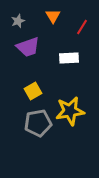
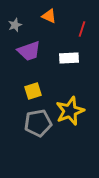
orange triangle: moved 4 px left; rotated 35 degrees counterclockwise
gray star: moved 3 px left, 4 px down
red line: moved 2 px down; rotated 14 degrees counterclockwise
purple trapezoid: moved 1 px right, 4 px down
yellow square: rotated 12 degrees clockwise
yellow star: rotated 12 degrees counterclockwise
